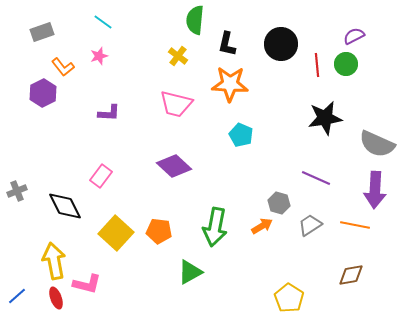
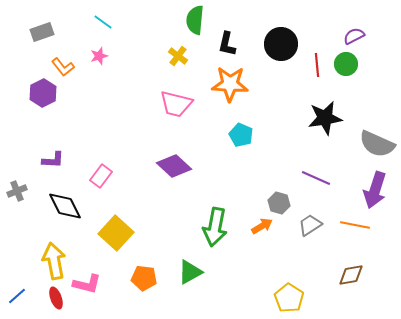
purple L-shape: moved 56 px left, 47 px down
purple arrow: rotated 15 degrees clockwise
orange pentagon: moved 15 px left, 47 px down
